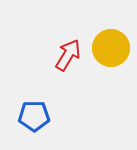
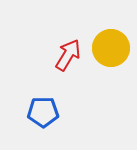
blue pentagon: moved 9 px right, 4 px up
